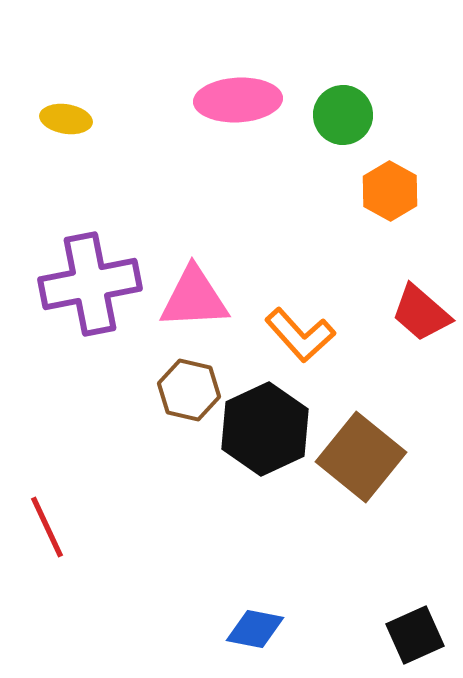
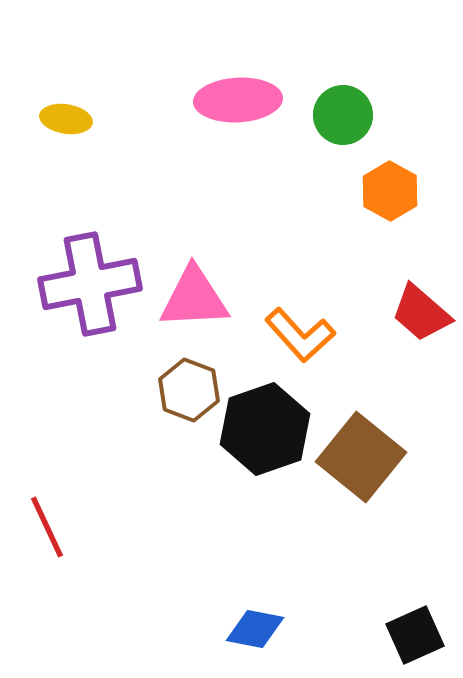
brown hexagon: rotated 8 degrees clockwise
black hexagon: rotated 6 degrees clockwise
